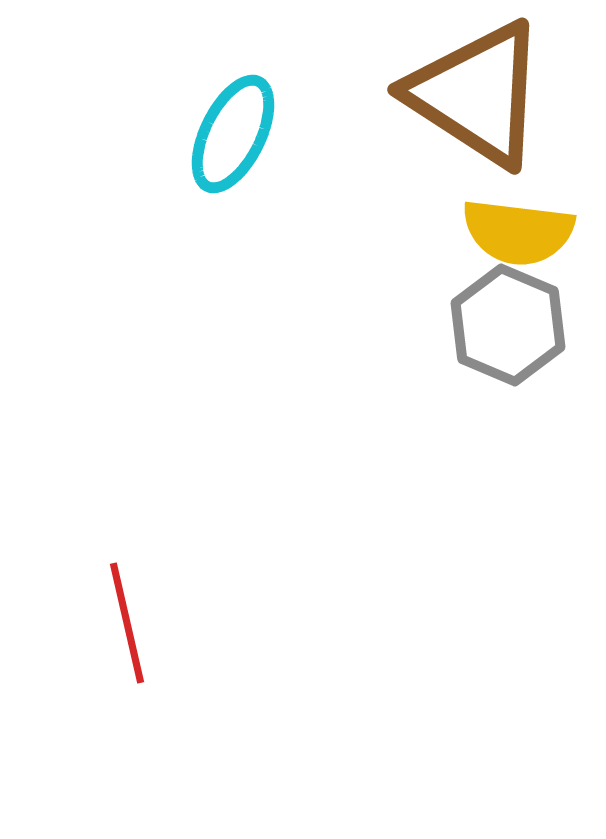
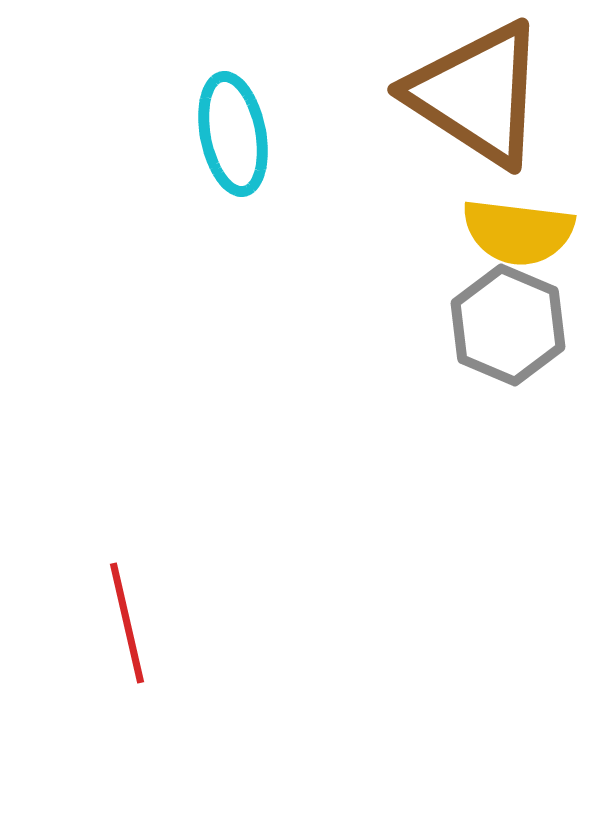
cyan ellipse: rotated 37 degrees counterclockwise
